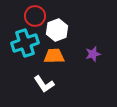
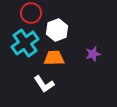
red circle: moved 4 px left, 3 px up
cyan cross: rotated 16 degrees counterclockwise
orange trapezoid: moved 2 px down
